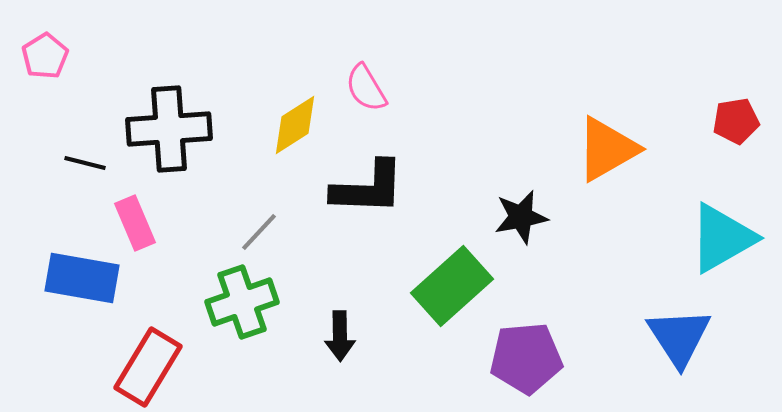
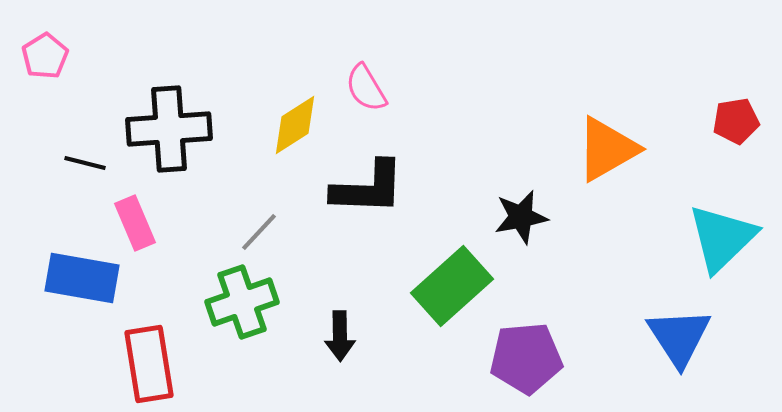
cyan triangle: rotated 14 degrees counterclockwise
red rectangle: moved 1 px right, 3 px up; rotated 40 degrees counterclockwise
